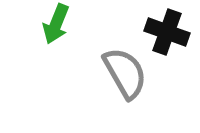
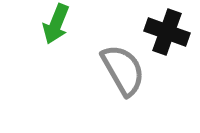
gray semicircle: moved 2 px left, 3 px up
